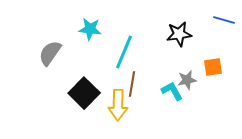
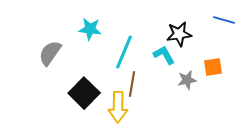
cyan L-shape: moved 8 px left, 36 px up
yellow arrow: moved 2 px down
